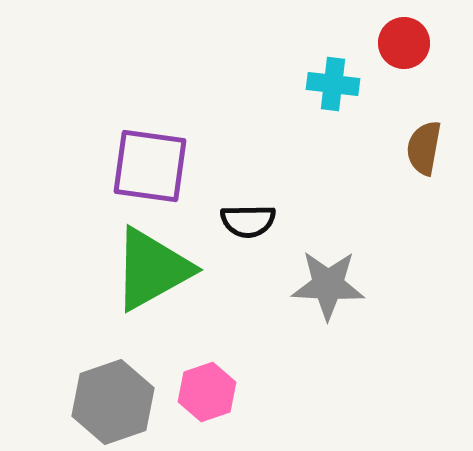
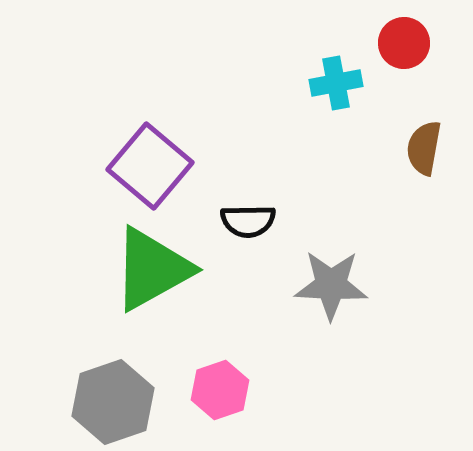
cyan cross: moved 3 px right, 1 px up; rotated 18 degrees counterclockwise
purple square: rotated 32 degrees clockwise
gray star: moved 3 px right
pink hexagon: moved 13 px right, 2 px up
